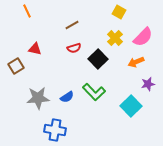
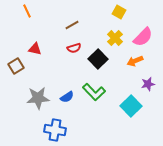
orange arrow: moved 1 px left, 1 px up
